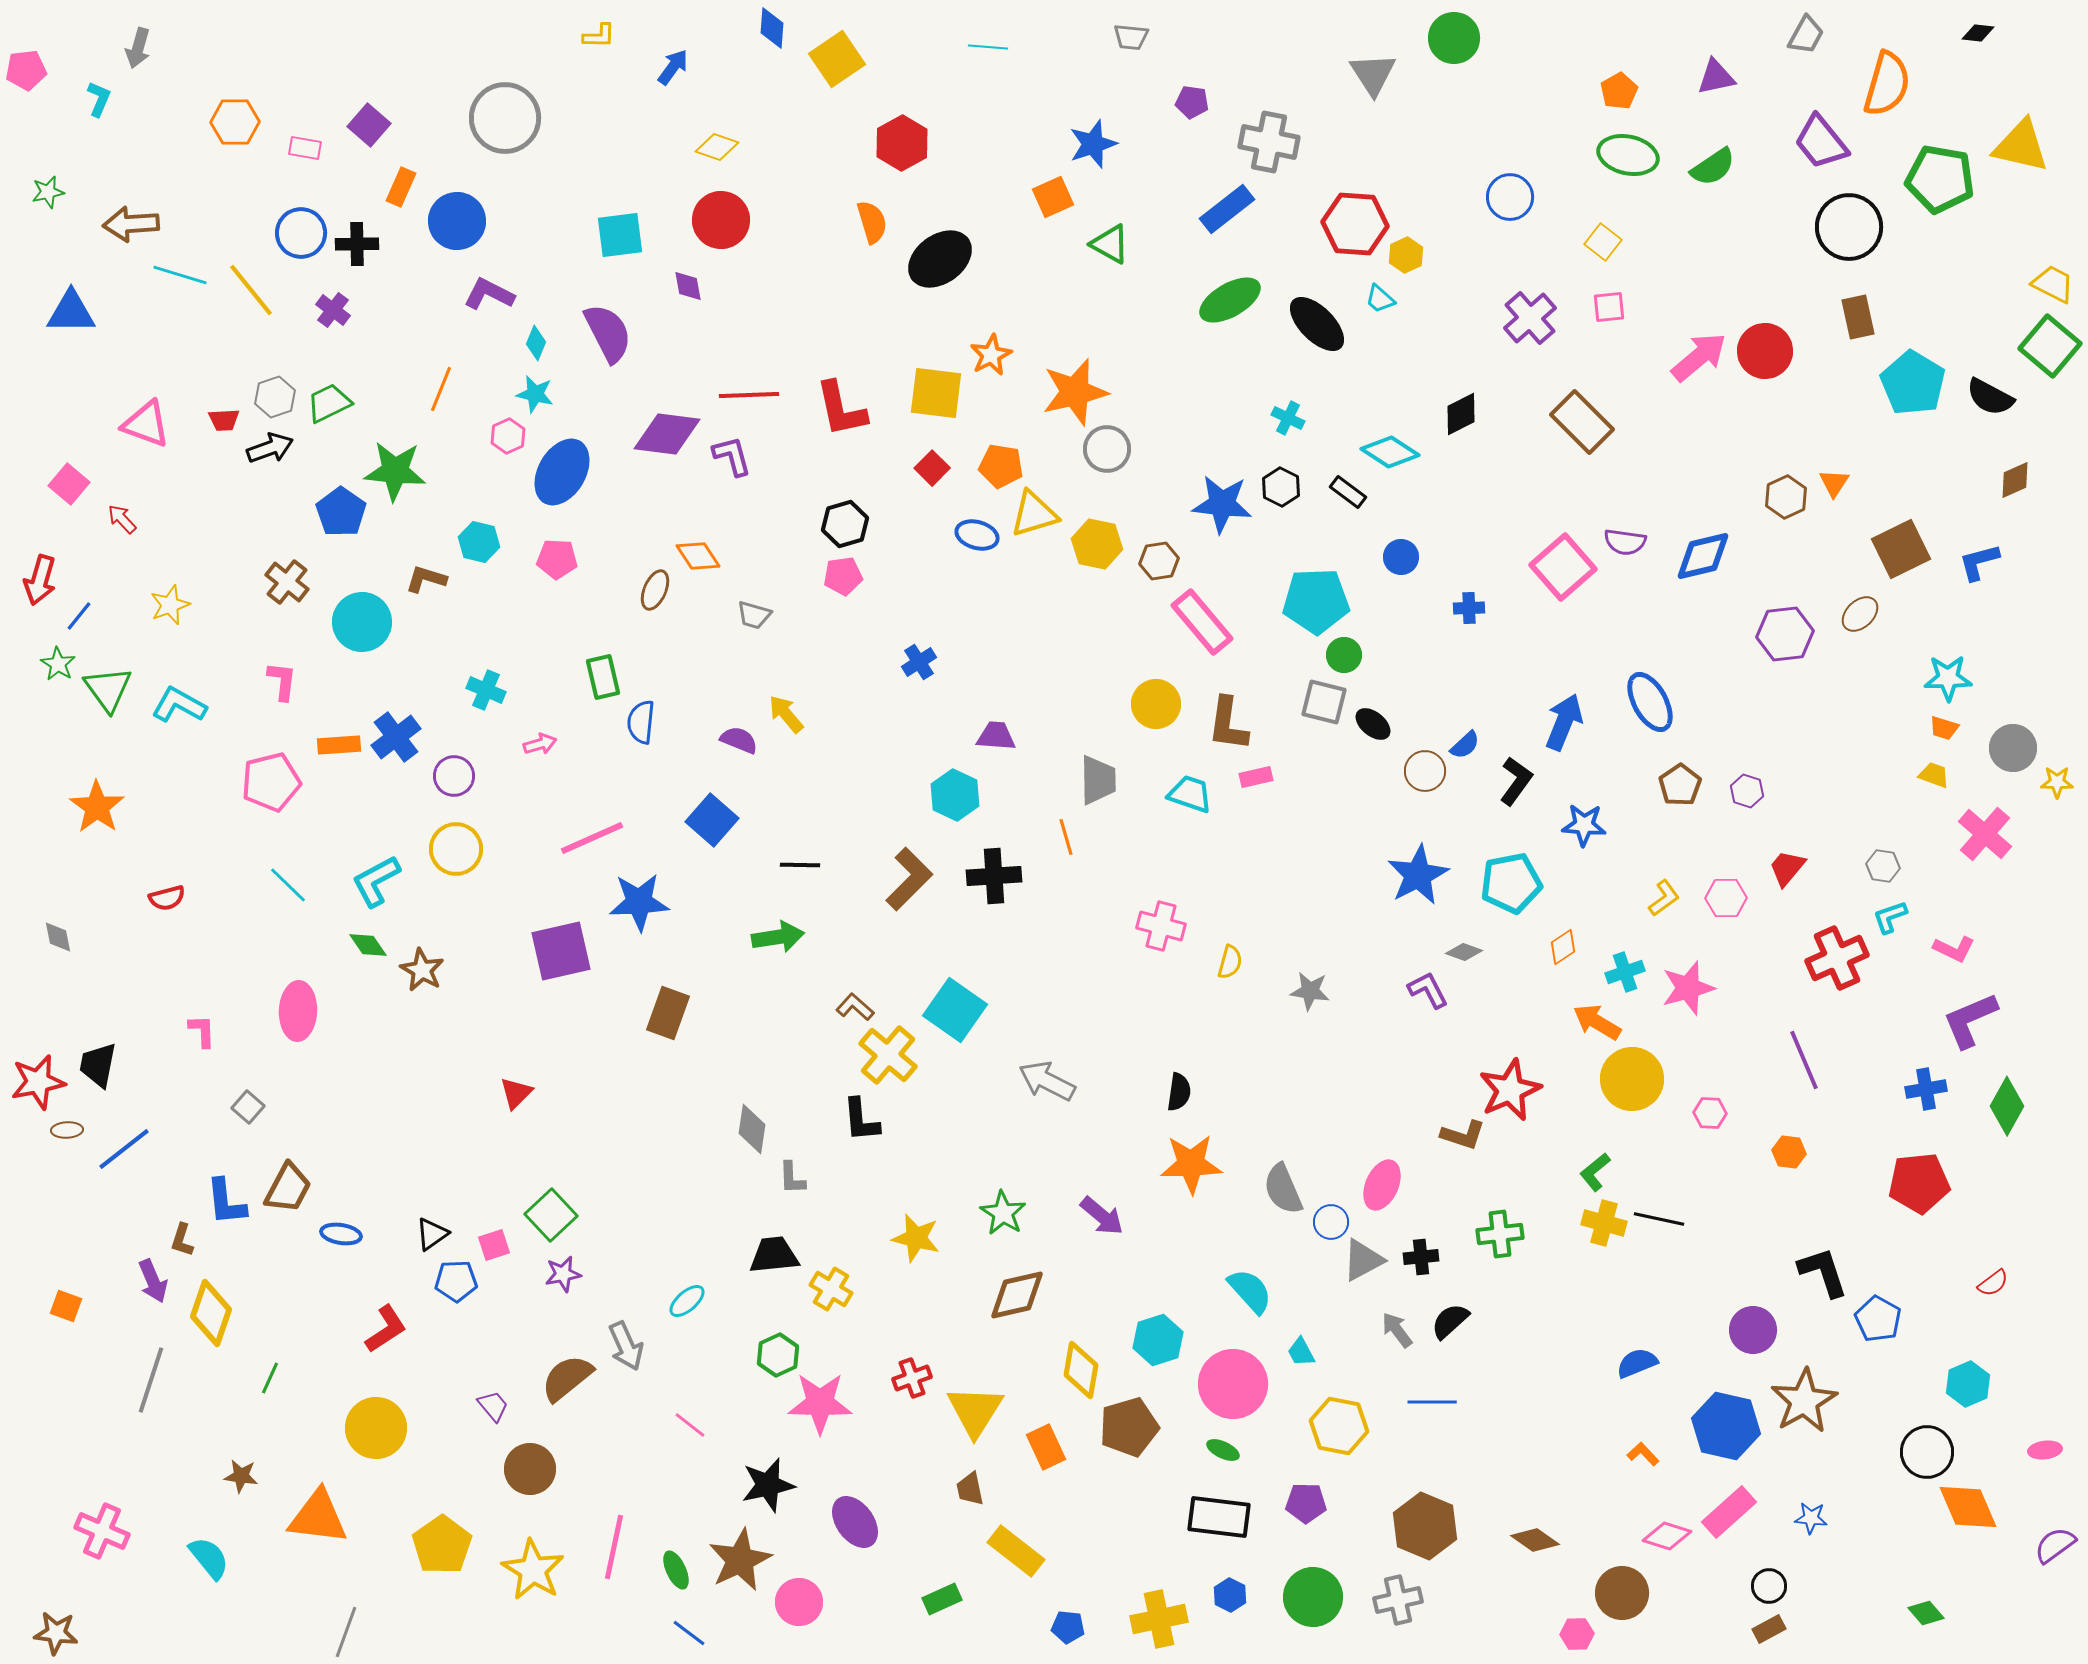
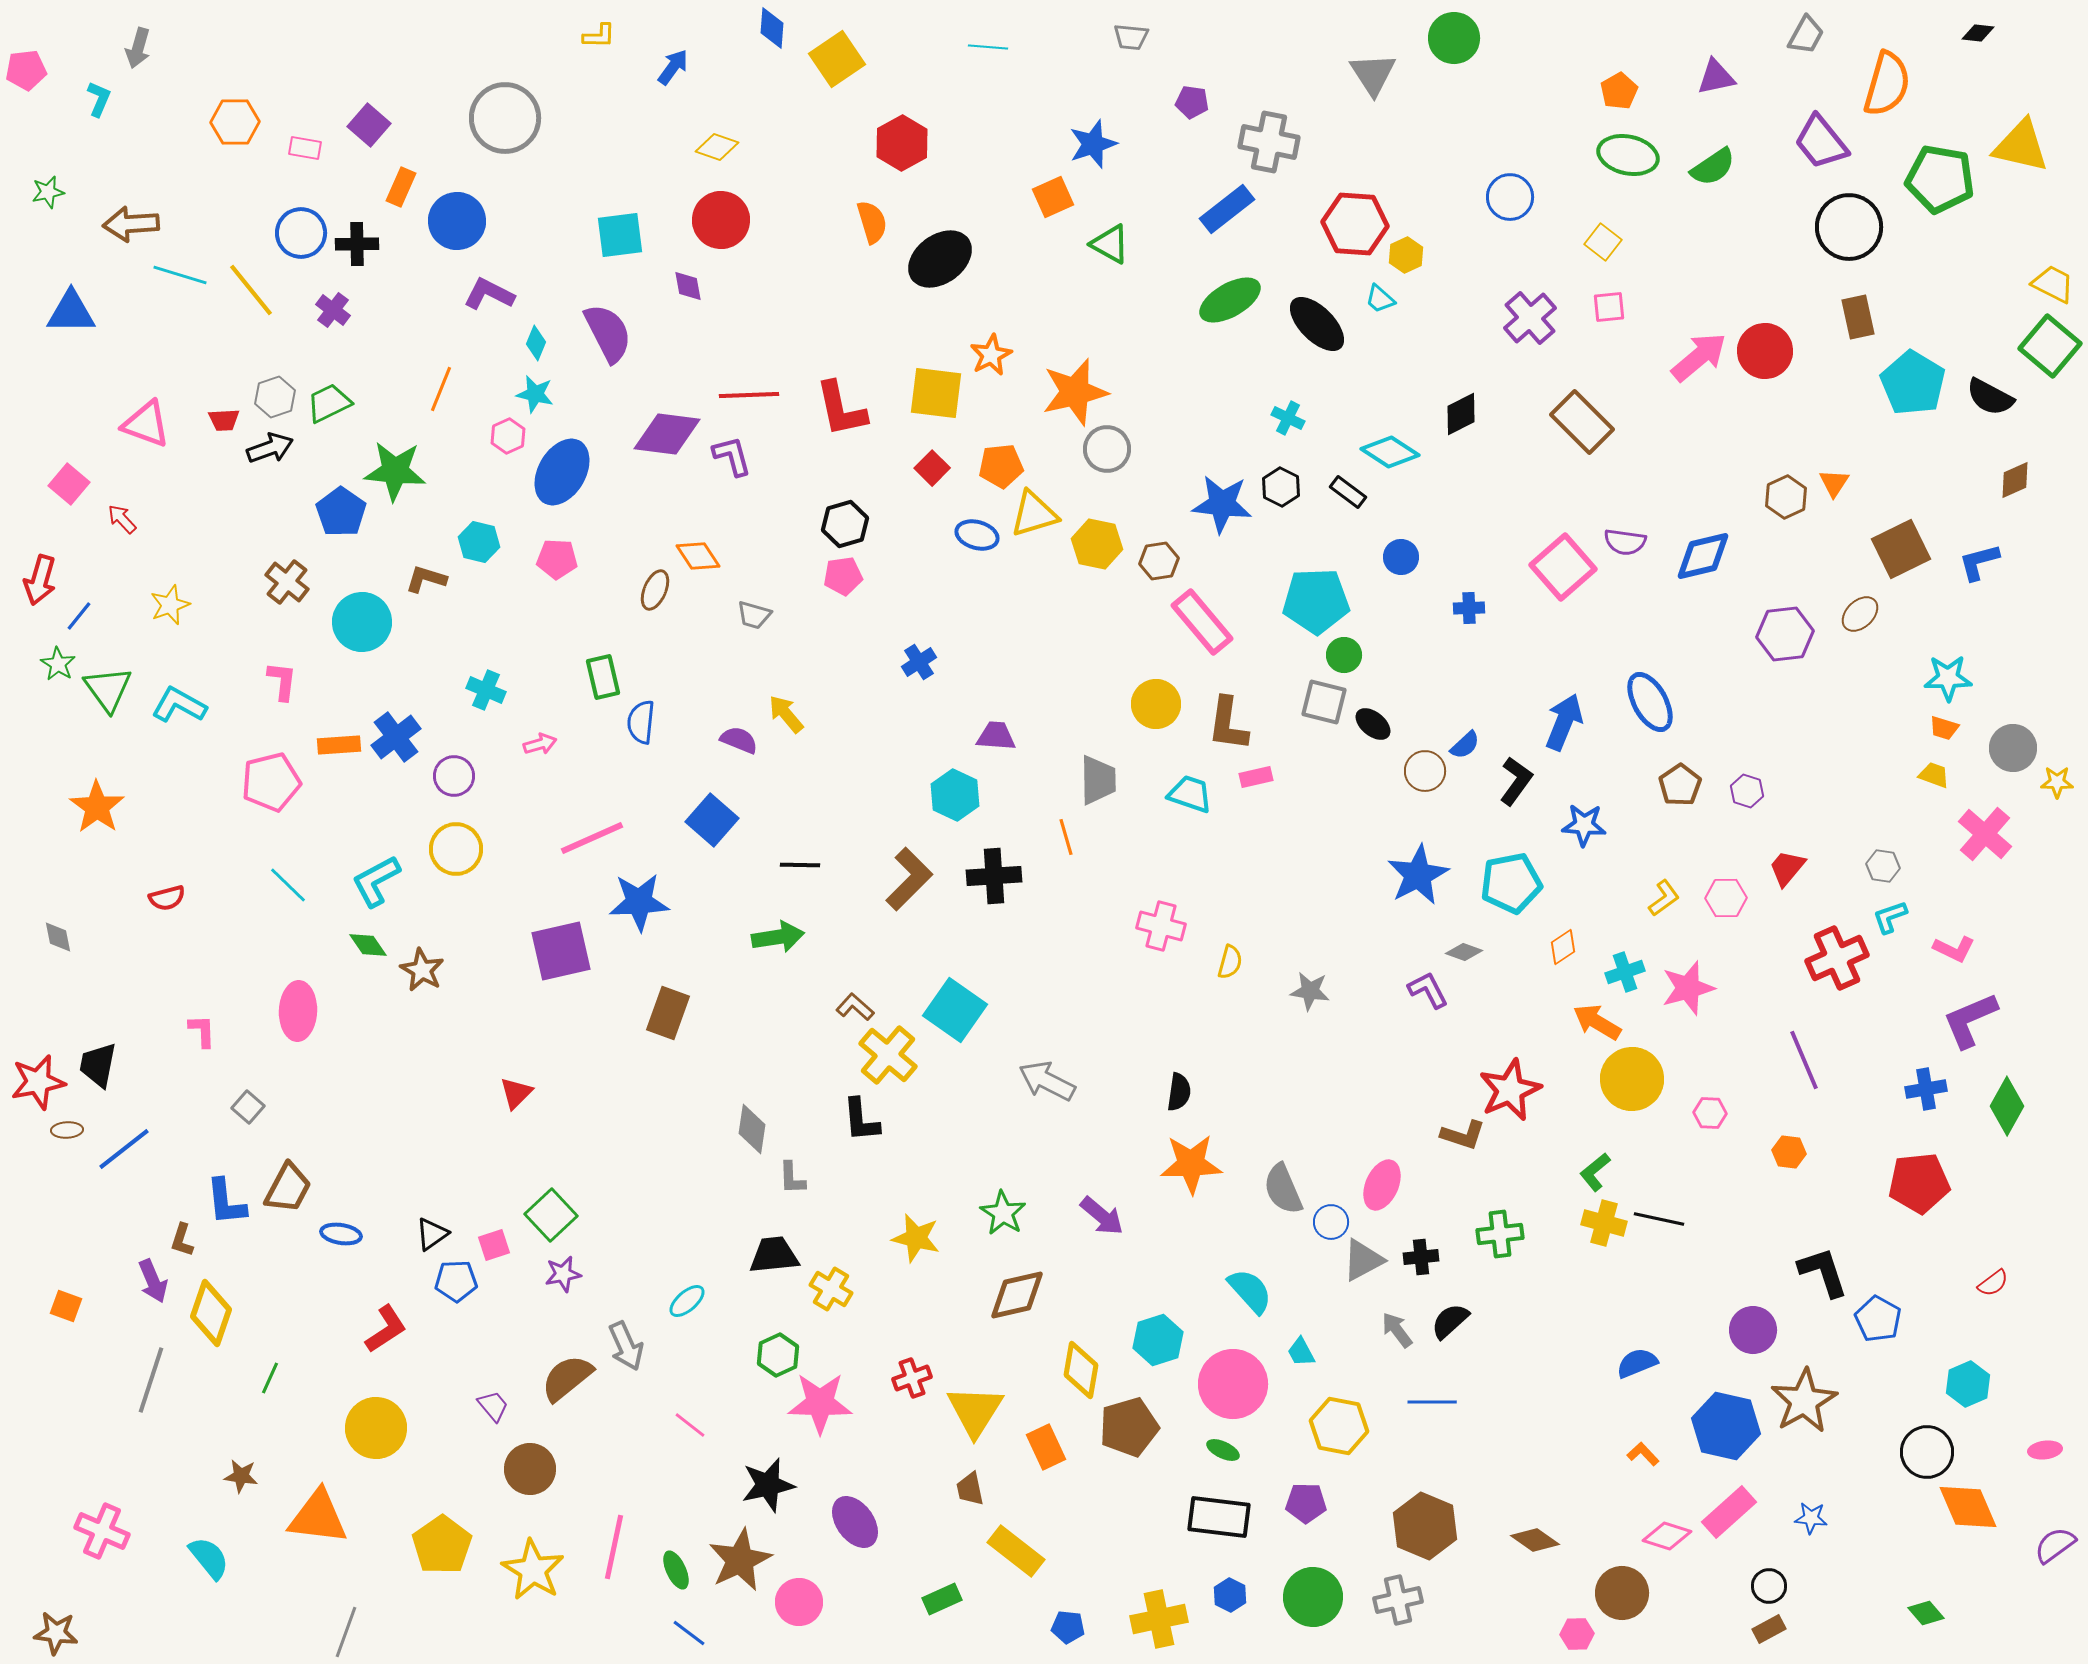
orange pentagon at (1001, 466): rotated 15 degrees counterclockwise
